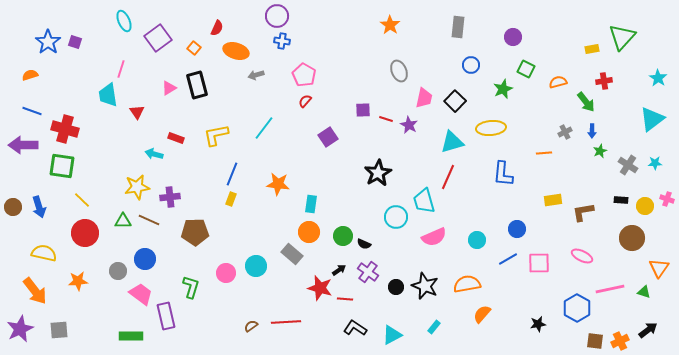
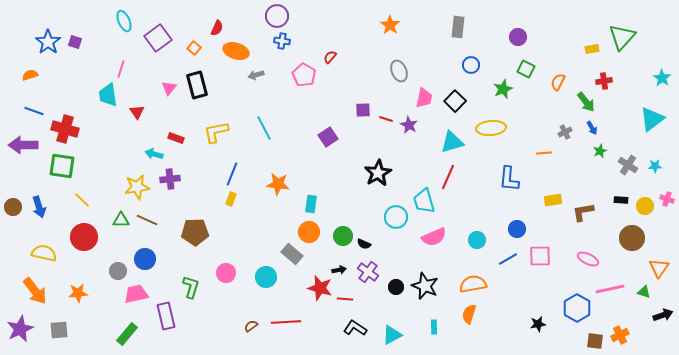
purple circle at (513, 37): moved 5 px right
cyan star at (658, 78): moved 4 px right
orange semicircle at (558, 82): rotated 48 degrees counterclockwise
pink triangle at (169, 88): rotated 21 degrees counterclockwise
red semicircle at (305, 101): moved 25 px right, 44 px up
blue line at (32, 111): moved 2 px right
cyan line at (264, 128): rotated 65 degrees counterclockwise
blue arrow at (592, 131): moved 3 px up; rotated 32 degrees counterclockwise
yellow L-shape at (216, 135): moved 3 px up
cyan star at (655, 163): moved 3 px down
blue L-shape at (503, 174): moved 6 px right, 5 px down
purple cross at (170, 197): moved 18 px up
brown line at (149, 220): moved 2 px left
green triangle at (123, 221): moved 2 px left, 1 px up
red circle at (85, 233): moved 1 px left, 4 px down
pink ellipse at (582, 256): moved 6 px right, 3 px down
pink square at (539, 263): moved 1 px right, 7 px up
cyan circle at (256, 266): moved 10 px right, 11 px down
black arrow at (339, 270): rotated 24 degrees clockwise
orange star at (78, 281): moved 12 px down
orange semicircle at (467, 284): moved 6 px right
pink trapezoid at (141, 294): moved 5 px left; rotated 50 degrees counterclockwise
orange semicircle at (482, 314): moved 13 px left; rotated 24 degrees counterclockwise
cyan rectangle at (434, 327): rotated 40 degrees counterclockwise
black arrow at (648, 330): moved 15 px right, 15 px up; rotated 18 degrees clockwise
green rectangle at (131, 336): moved 4 px left, 2 px up; rotated 50 degrees counterclockwise
orange cross at (620, 341): moved 6 px up
